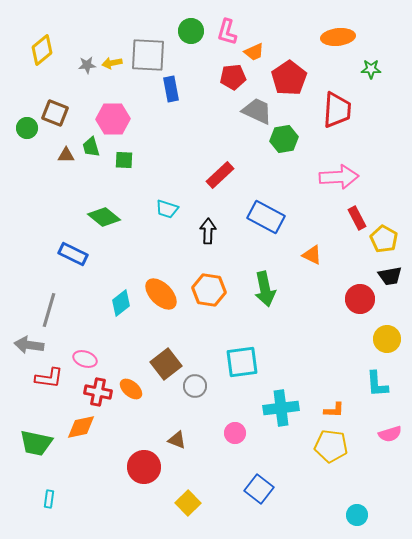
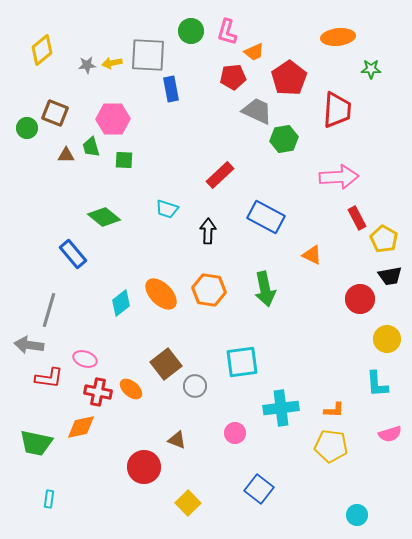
blue rectangle at (73, 254): rotated 24 degrees clockwise
